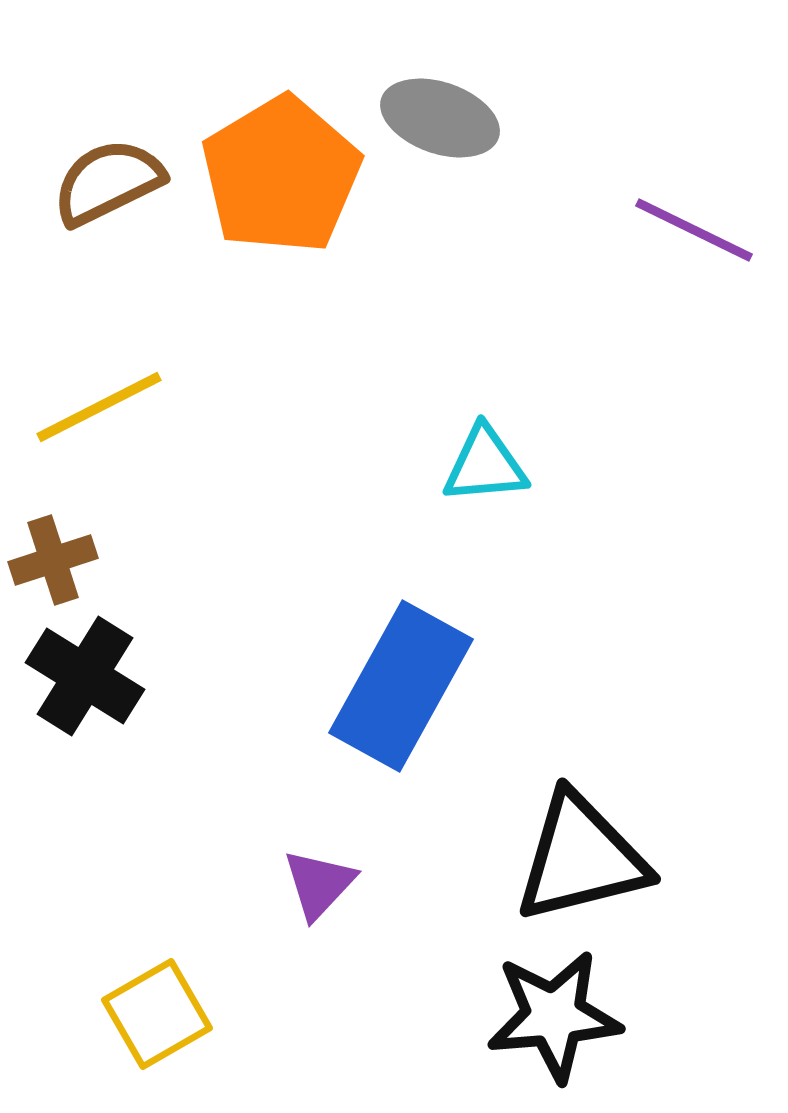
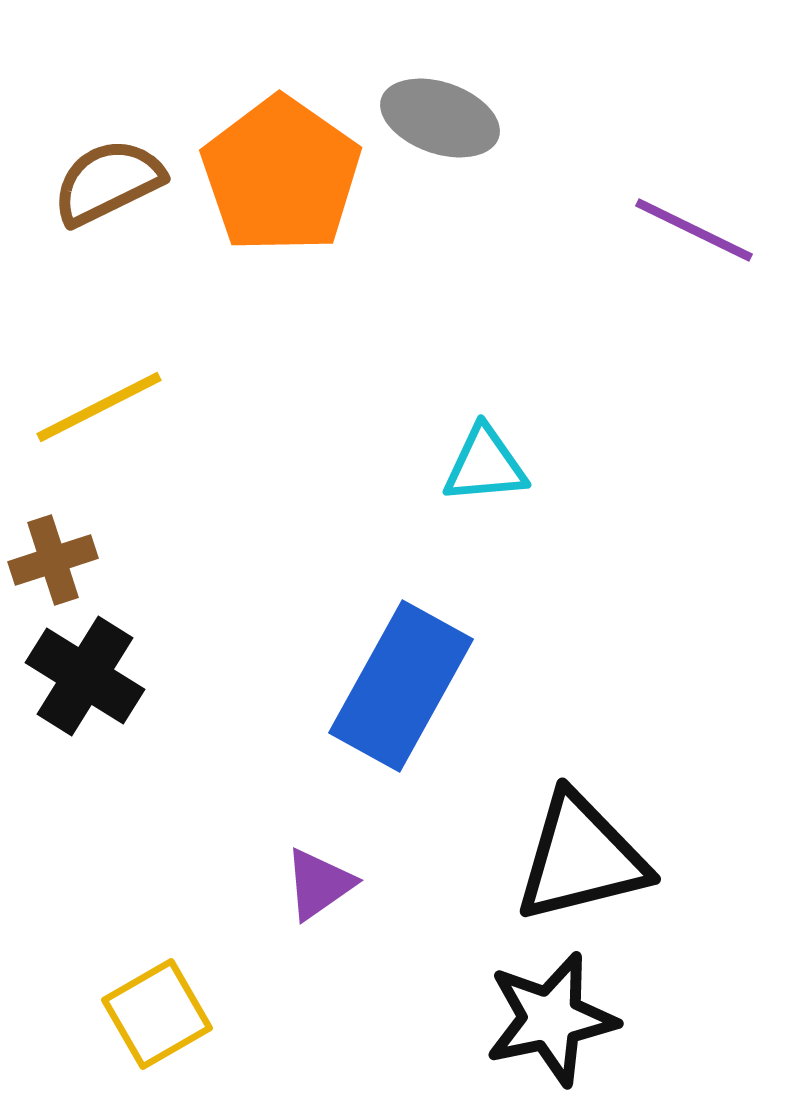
orange pentagon: rotated 6 degrees counterclockwise
purple triangle: rotated 12 degrees clockwise
black star: moved 3 px left, 3 px down; rotated 7 degrees counterclockwise
